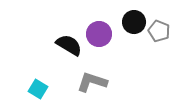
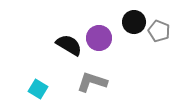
purple circle: moved 4 px down
